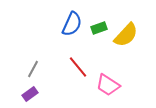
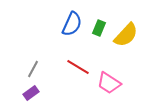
green rectangle: rotated 49 degrees counterclockwise
red line: rotated 20 degrees counterclockwise
pink trapezoid: moved 1 px right, 2 px up
purple rectangle: moved 1 px right, 1 px up
